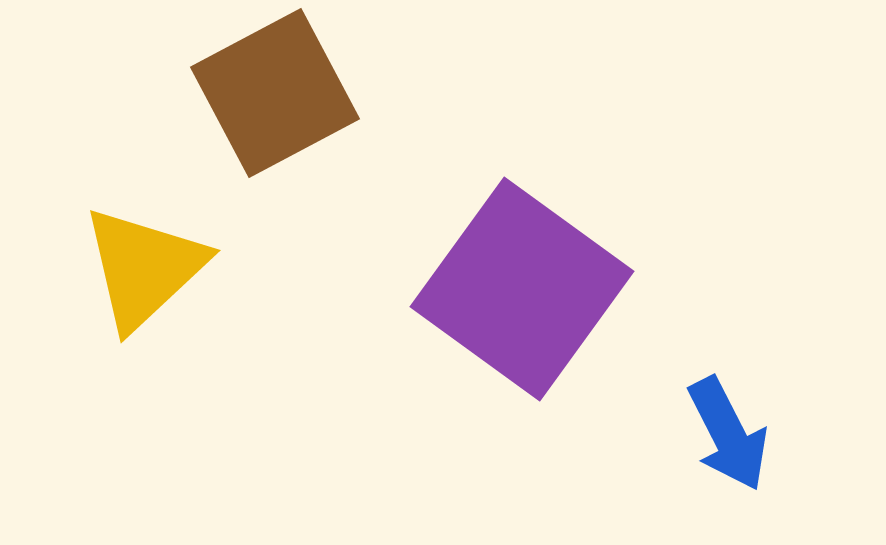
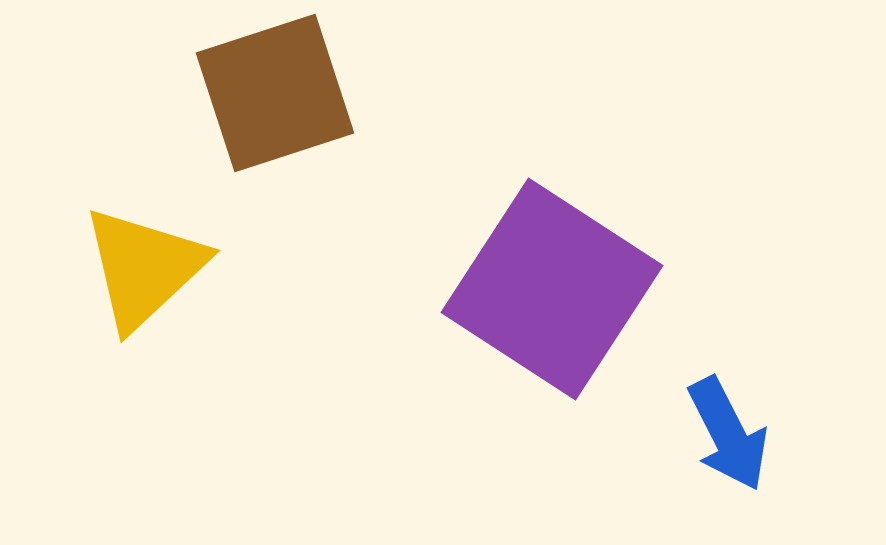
brown square: rotated 10 degrees clockwise
purple square: moved 30 px right; rotated 3 degrees counterclockwise
